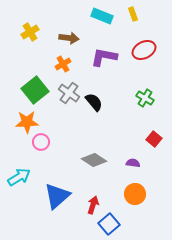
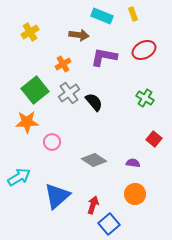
brown arrow: moved 10 px right, 3 px up
gray cross: rotated 20 degrees clockwise
pink circle: moved 11 px right
